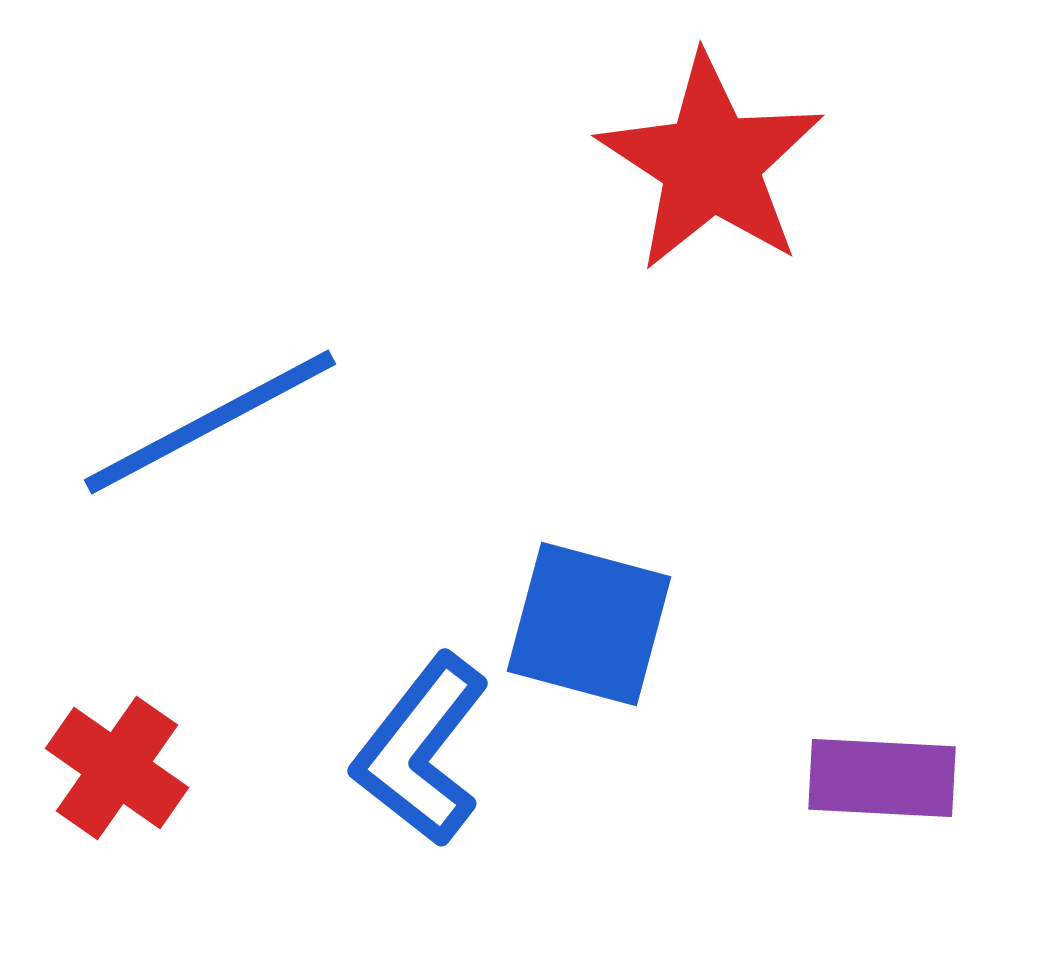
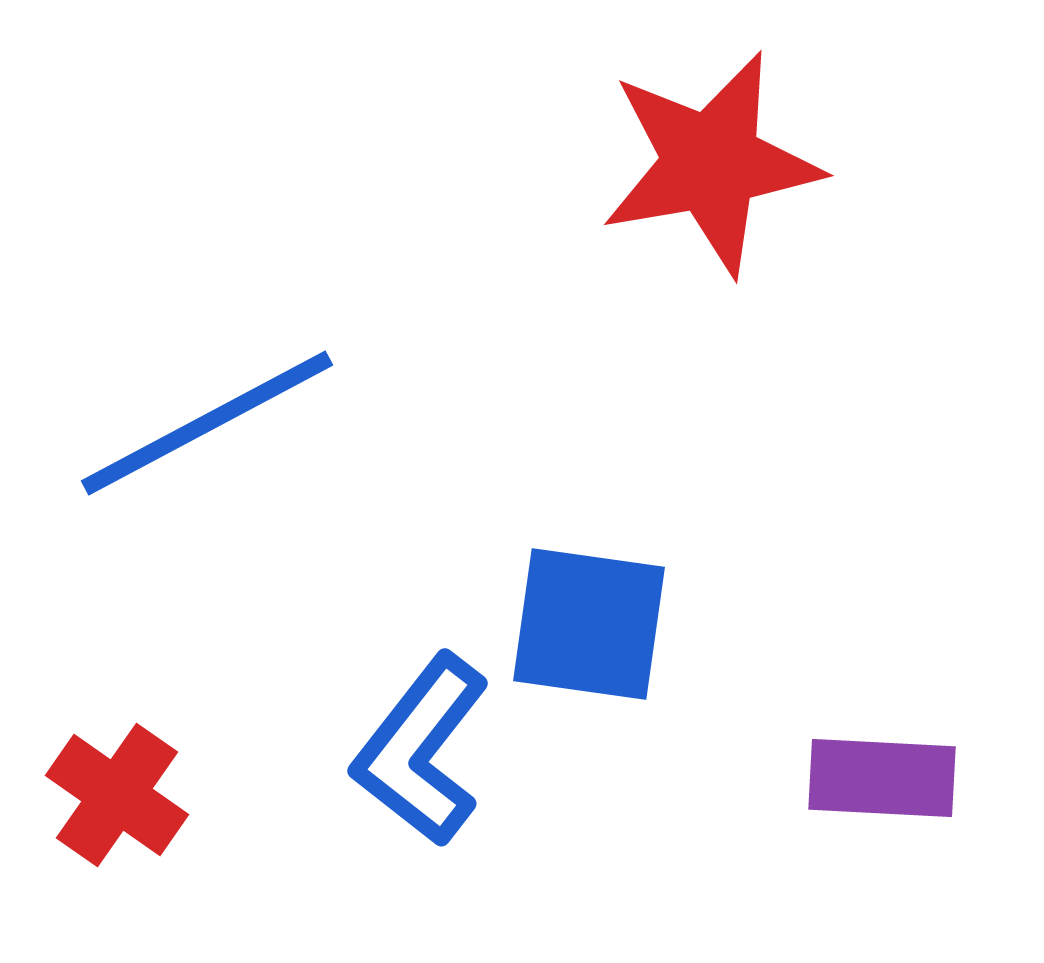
red star: rotated 29 degrees clockwise
blue line: moved 3 px left, 1 px down
blue square: rotated 7 degrees counterclockwise
red cross: moved 27 px down
